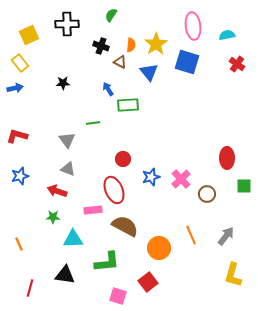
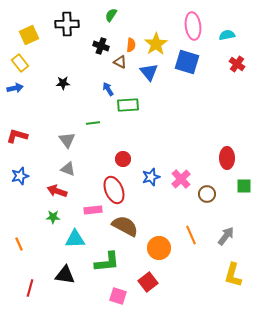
cyan triangle at (73, 239): moved 2 px right
